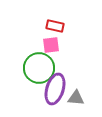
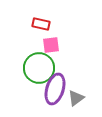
red rectangle: moved 14 px left, 2 px up
gray triangle: rotated 42 degrees counterclockwise
